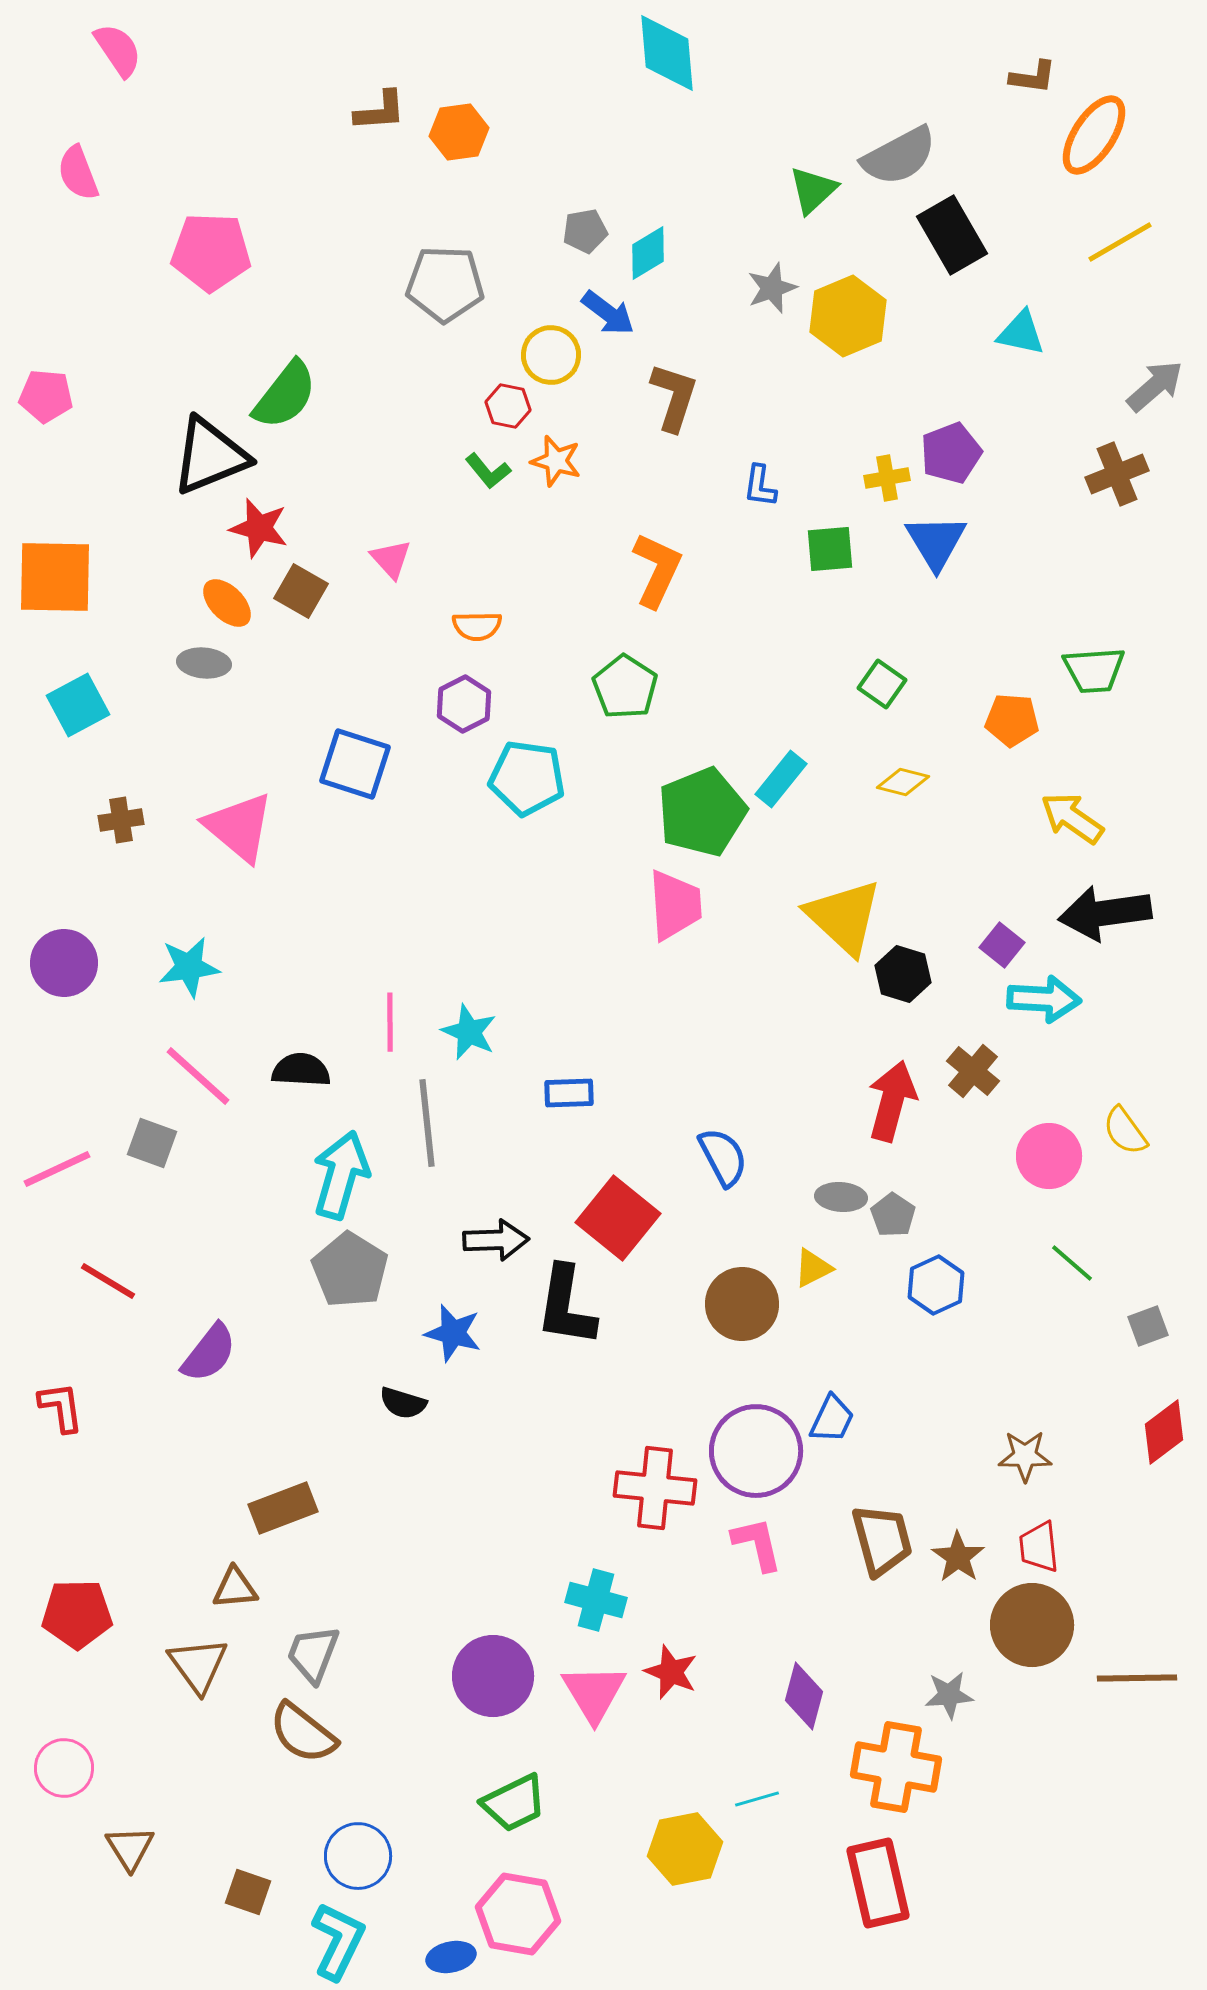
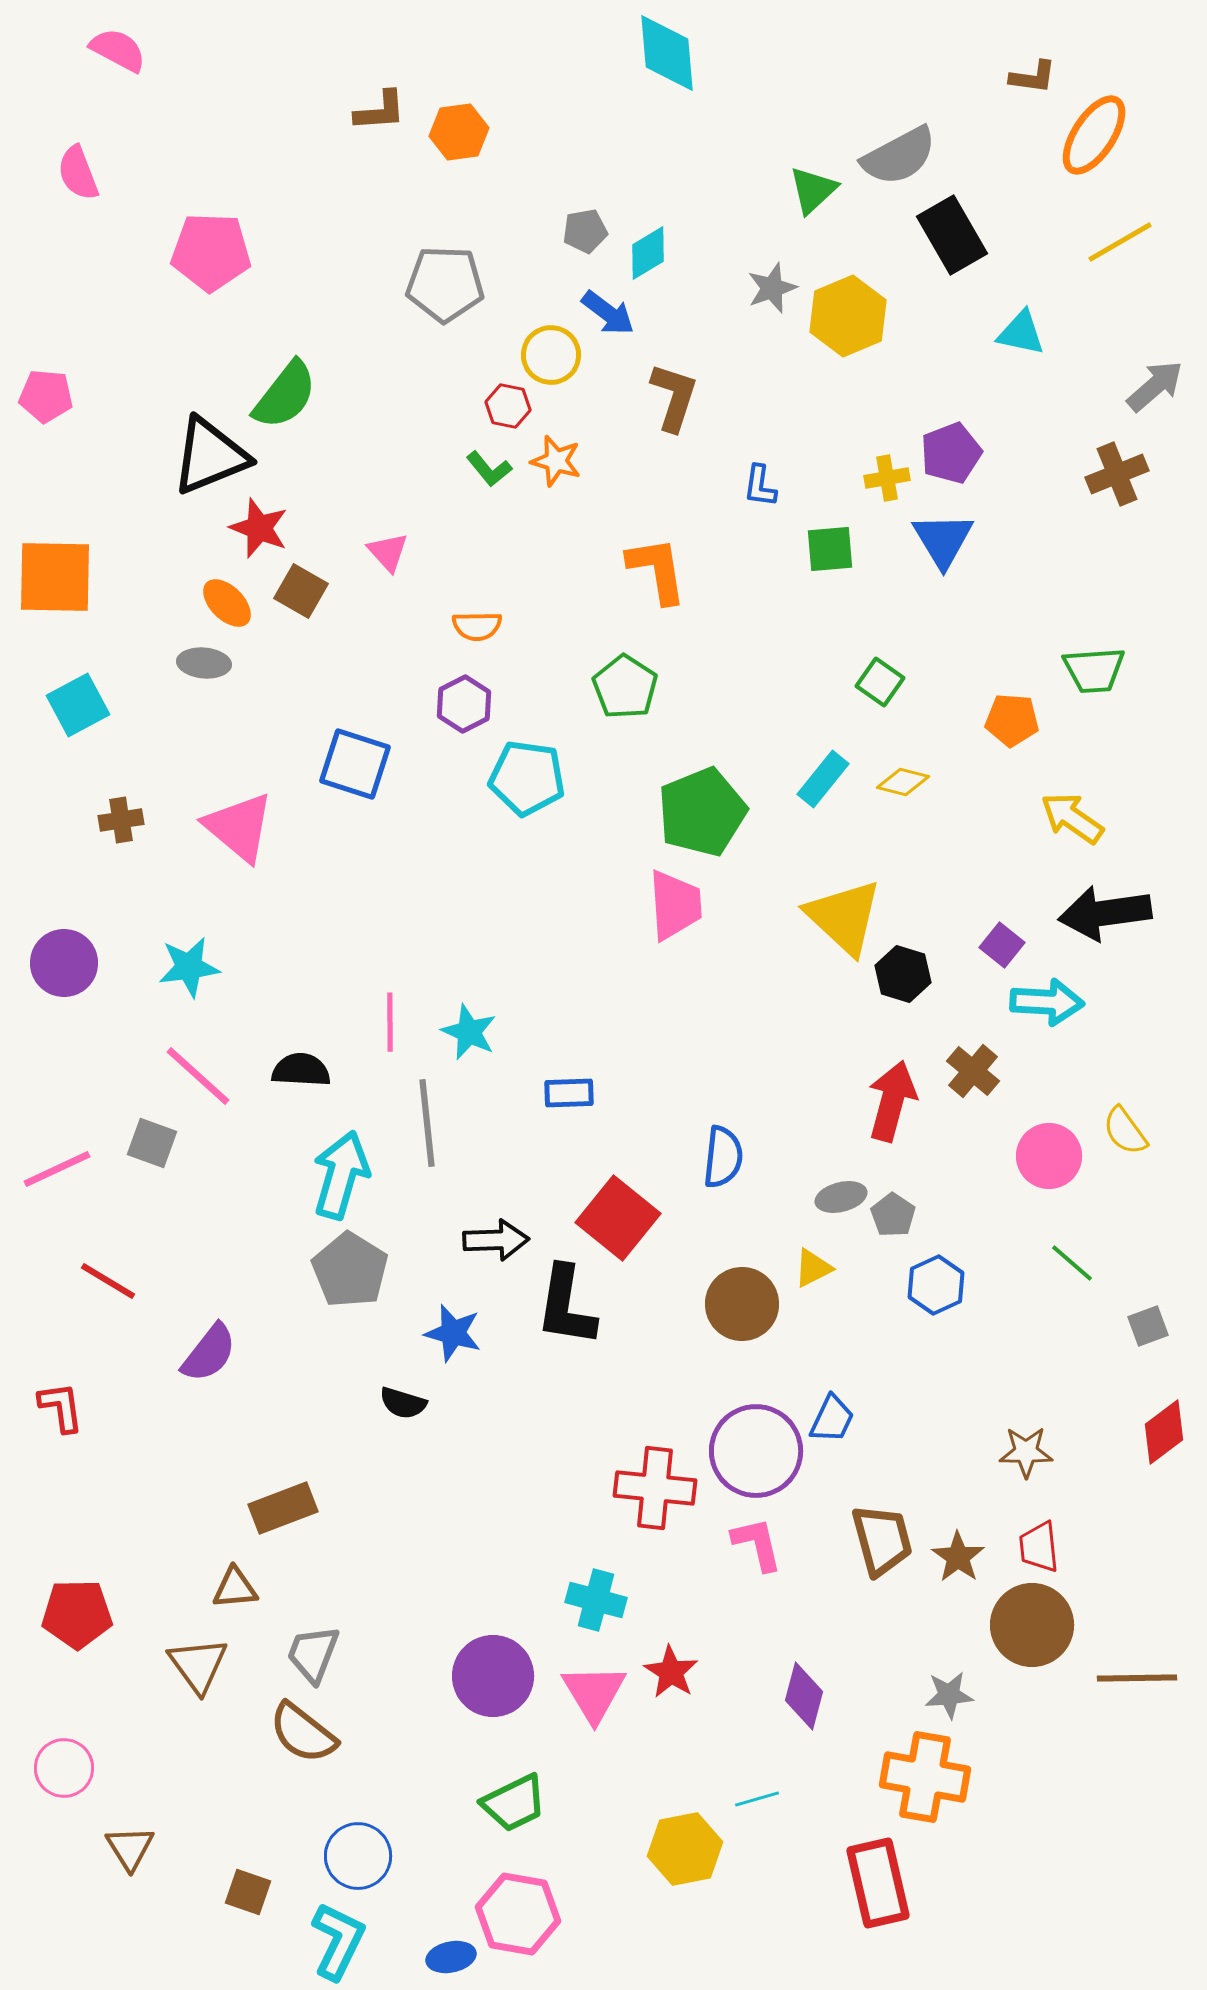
pink semicircle at (118, 50): rotated 28 degrees counterclockwise
green L-shape at (488, 471): moved 1 px right, 2 px up
red star at (259, 528): rotated 6 degrees clockwise
blue triangle at (936, 542): moved 7 px right, 2 px up
pink triangle at (391, 559): moved 3 px left, 7 px up
orange L-shape at (657, 570): rotated 34 degrees counterclockwise
green square at (882, 684): moved 2 px left, 2 px up
cyan rectangle at (781, 779): moved 42 px right
cyan arrow at (1044, 999): moved 3 px right, 3 px down
blue semicircle at (723, 1157): rotated 34 degrees clockwise
gray ellipse at (841, 1197): rotated 18 degrees counterclockwise
brown star at (1025, 1456): moved 1 px right, 4 px up
red star at (671, 1672): rotated 10 degrees clockwise
orange cross at (896, 1767): moved 29 px right, 10 px down
